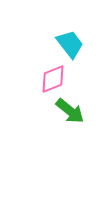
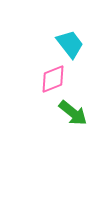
green arrow: moved 3 px right, 2 px down
